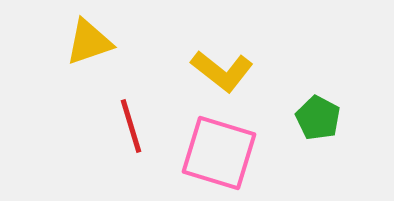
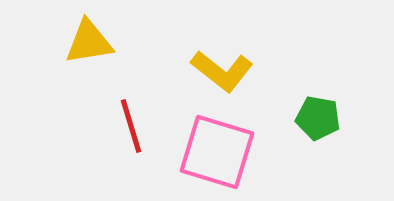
yellow triangle: rotated 10 degrees clockwise
green pentagon: rotated 18 degrees counterclockwise
pink square: moved 2 px left, 1 px up
